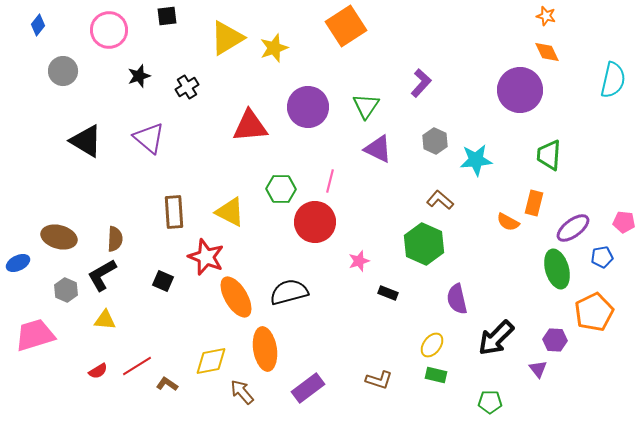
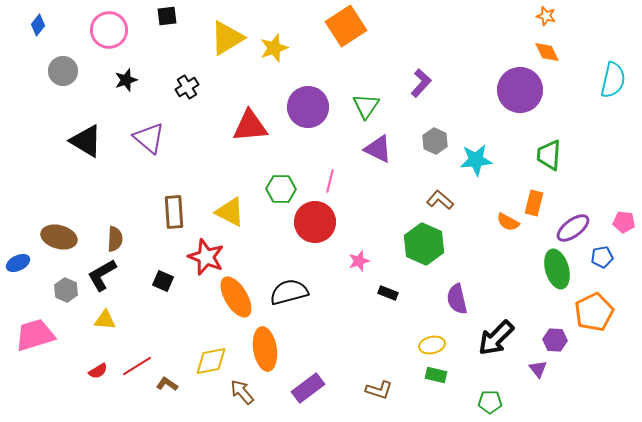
black star at (139, 76): moved 13 px left, 4 px down
yellow ellipse at (432, 345): rotated 40 degrees clockwise
brown L-shape at (379, 380): moved 10 px down
